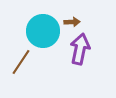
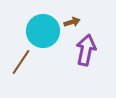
brown arrow: rotated 14 degrees counterclockwise
purple arrow: moved 6 px right, 1 px down
